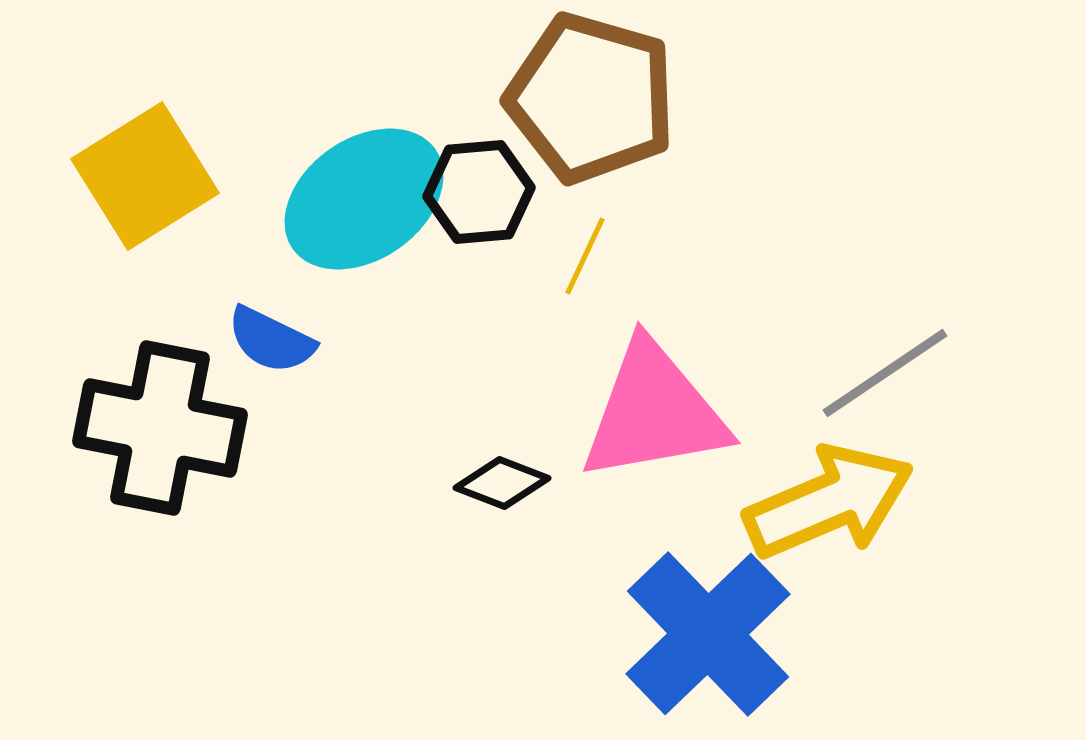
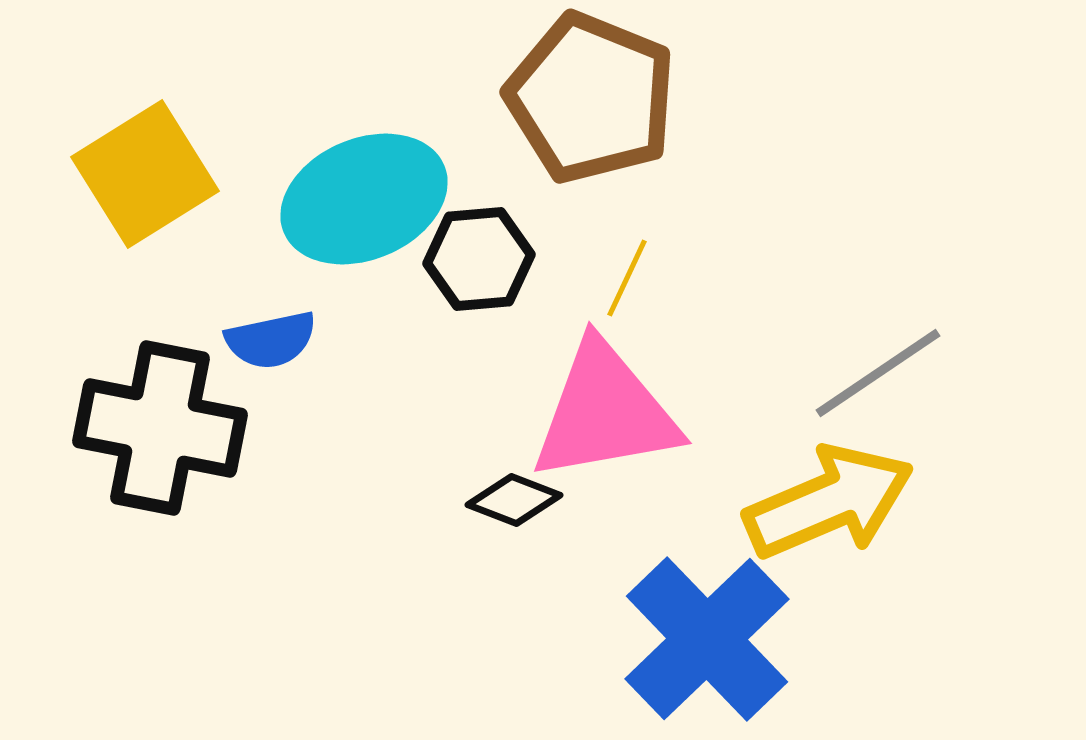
brown pentagon: rotated 6 degrees clockwise
yellow square: moved 2 px up
black hexagon: moved 67 px down
cyan ellipse: rotated 12 degrees clockwise
yellow line: moved 42 px right, 22 px down
blue semicircle: rotated 38 degrees counterclockwise
gray line: moved 7 px left
pink triangle: moved 49 px left
black diamond: moved 12 px right, 17 px down
blue cross: moved 1 px left, 5 px down
